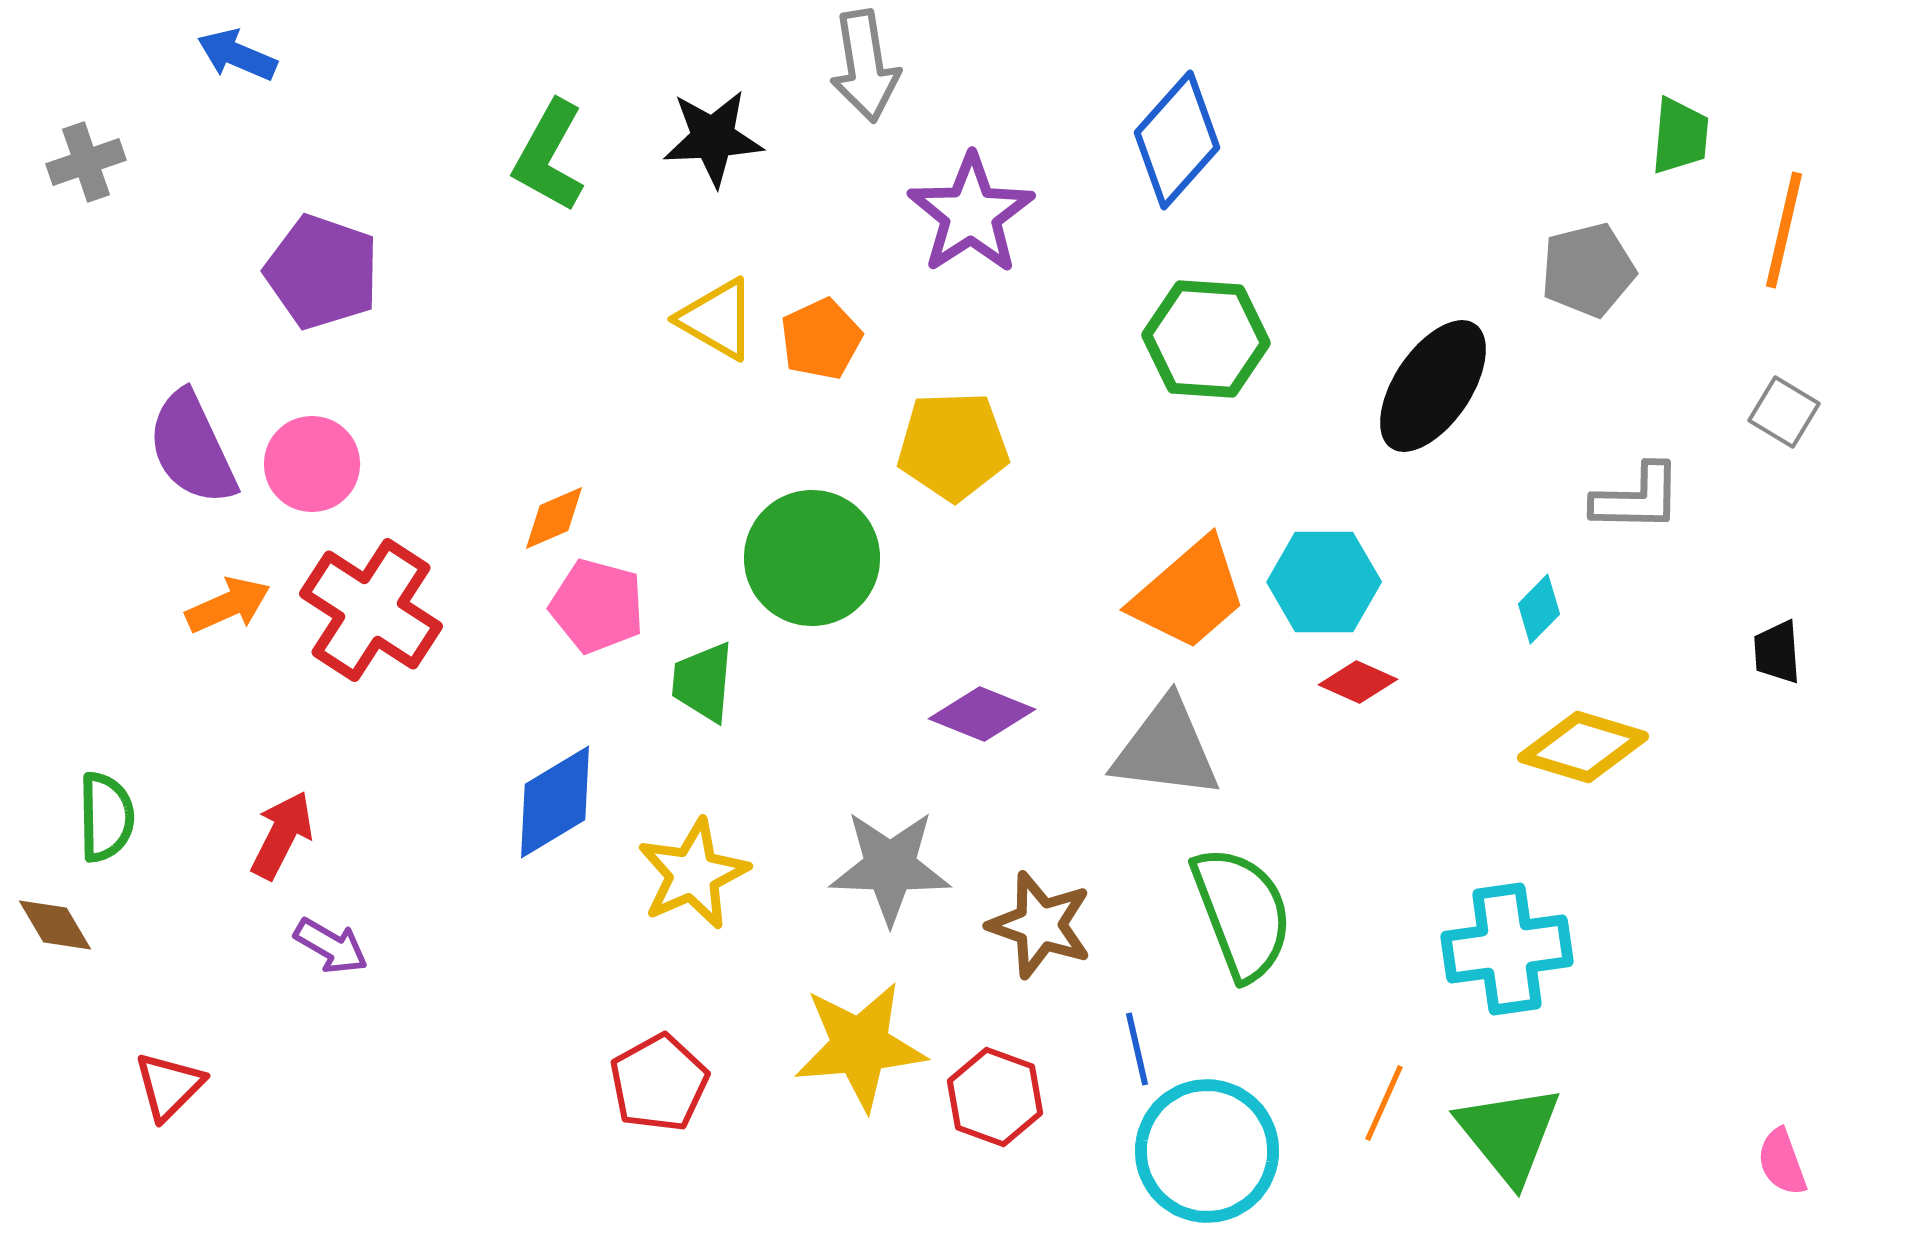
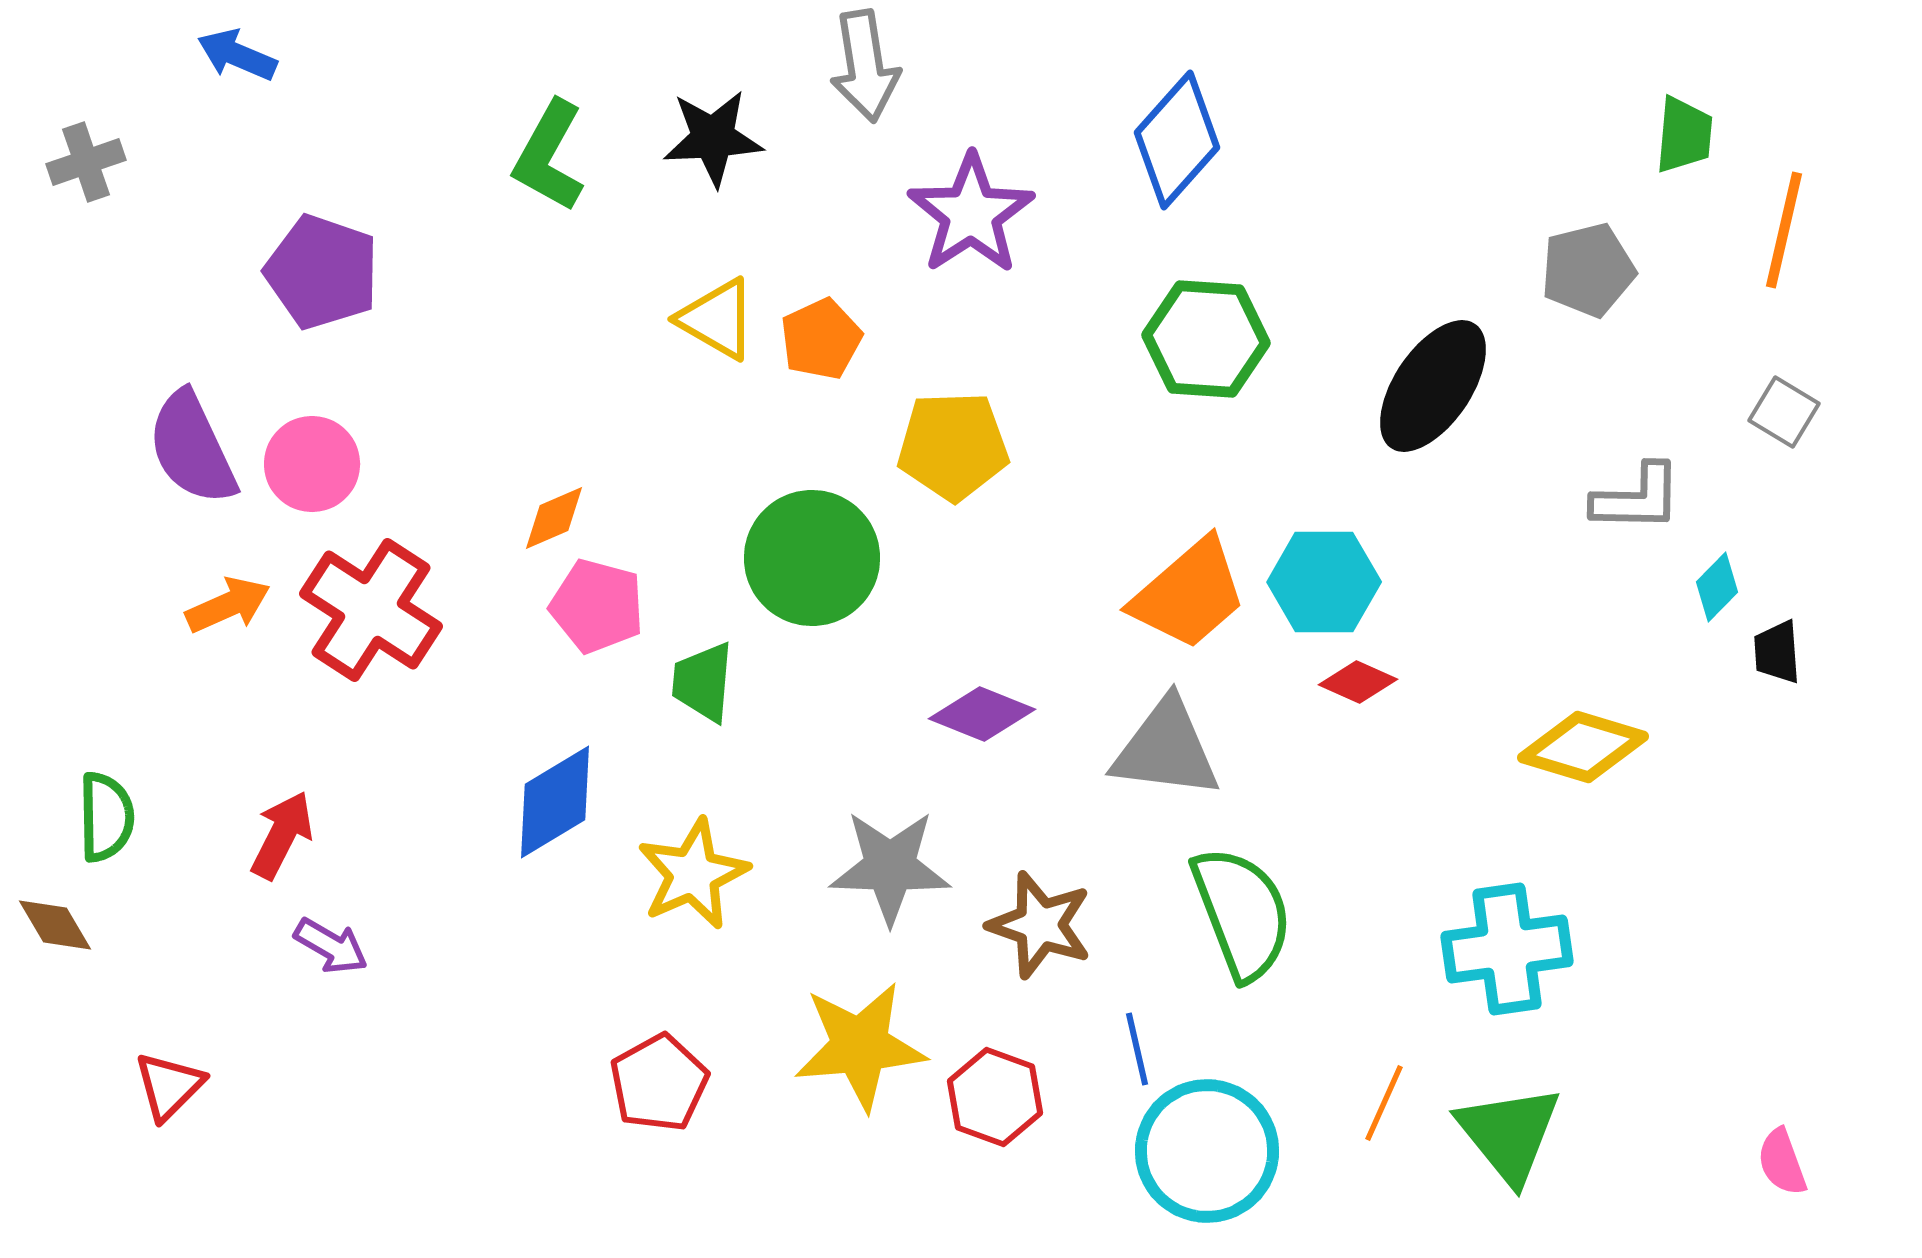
green trapezoid at (1680, 136): moved 4 px right, 1 px up
cyan diamond at (1539, 609): moved 178 px right, 22 px up
